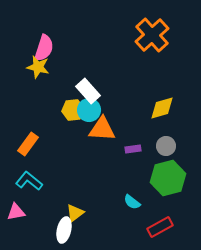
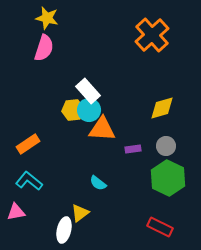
yellow star: moved 9 px right, 49 px up
orange rectangle: rotated 20 degrees clockwise
green hexagon: rotated 20 degrees counterclockwise
cyan semicircle: moved 34 px left, 19 px up
yellow triangle: moved 5 px right
red rectangle: rotated 55 degrees clockwise
